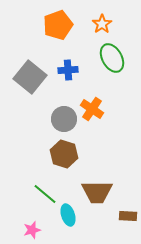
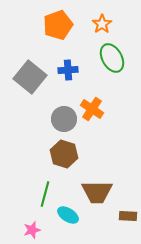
green line: rotated 65 degrees clockwise
cyan ellipse: rotated 40 degrees counterclockwise
